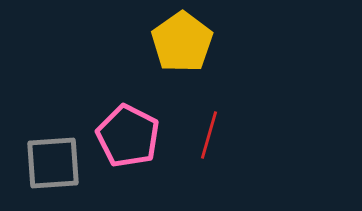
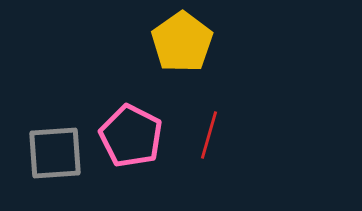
pink pentagon: moved 3 px right
gray square: moved 2 px right, 10 px up
